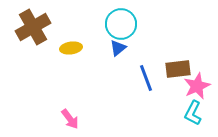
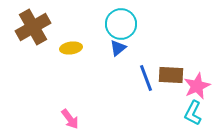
brown rectangle: moved 7 px left, 6 px down; rotated 10 degrees clockwise
